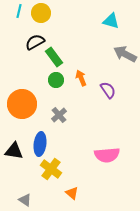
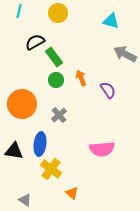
yellow circle: moved 17 px right
pink semicircle: moved 5 px left, 6 px up
